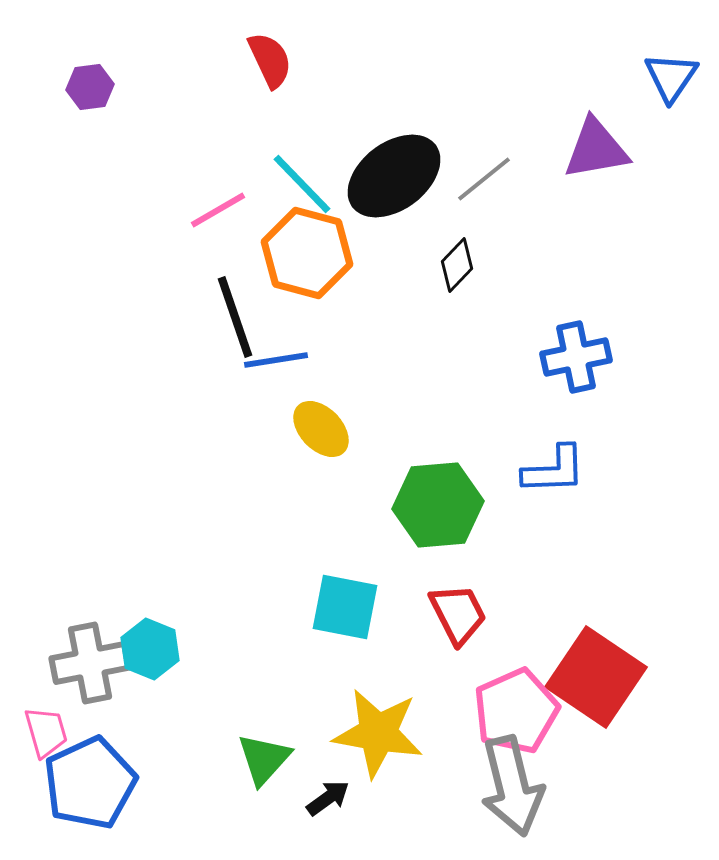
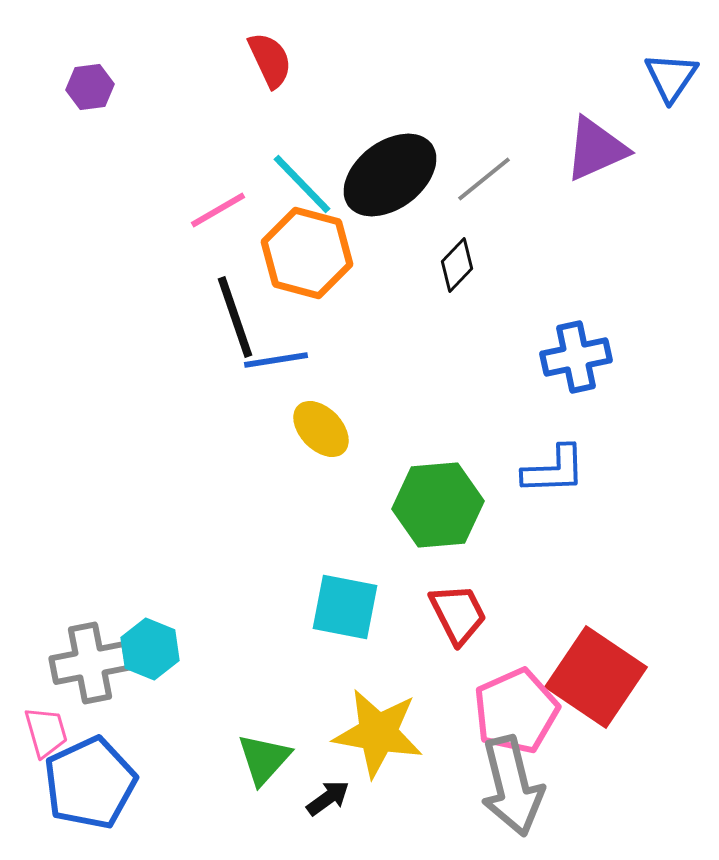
purple triangle: rotated 14 degrees counterclockwise
black ellipse: moved 4 px left, 1 px up
